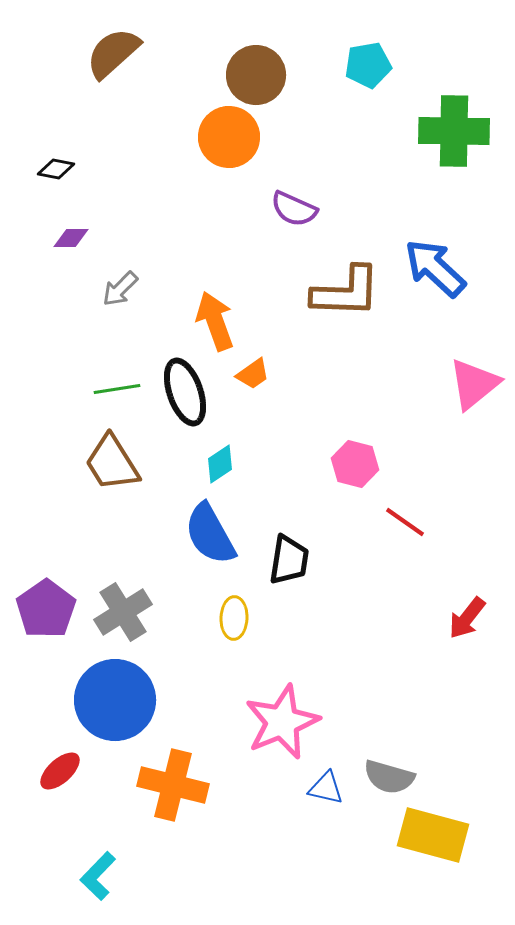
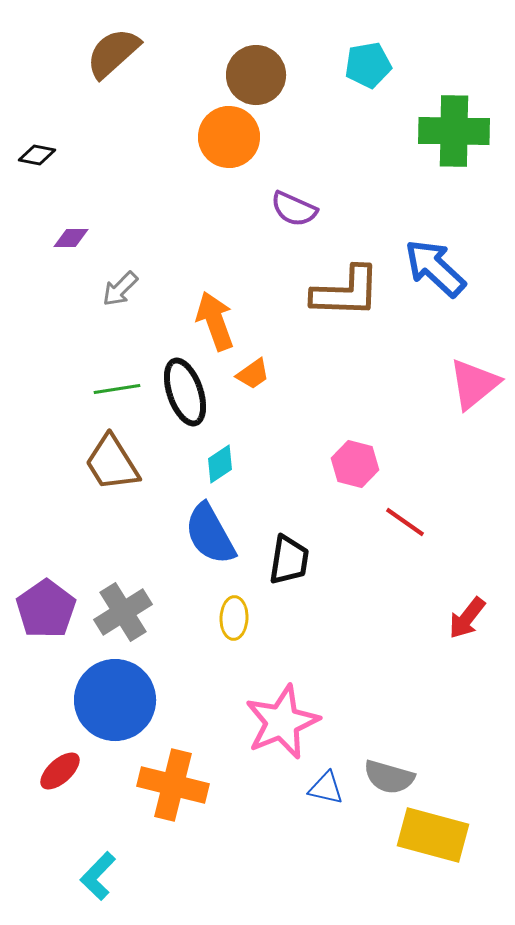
black diamond: moved 19 px left, 14 px up
